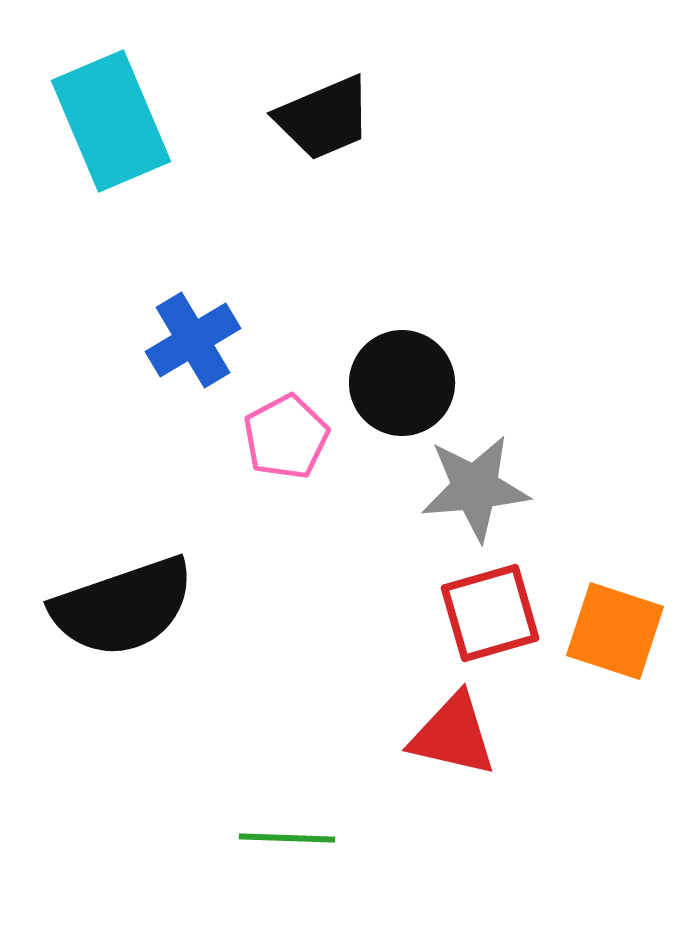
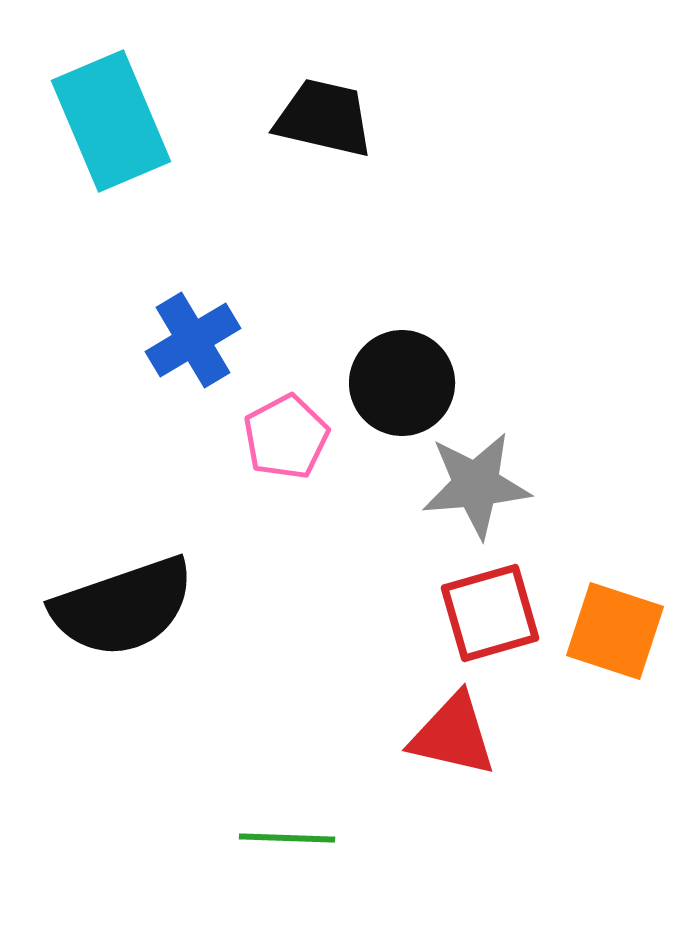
black trapezoid: rotated 144 degrees counterclockwise
gray star: moved 1 px right, 3 px up
